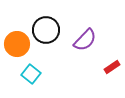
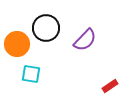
black circle: moved 2 px up
red rectangle: moved 2 px left, 19 px down
cyan square: rotated 30 degrees counterclockwise
